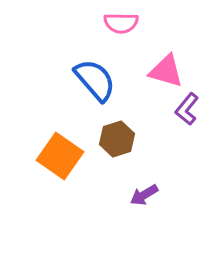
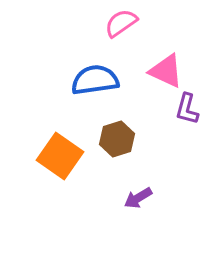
pink semicircle: rotated 144 degrees clockwise
pink triangle: rotated 9 degrees clockwise
blue semicircle: rotated 57 degrees counterclockwise
purple L-shape: rotated 24 degrees counterclockwise
purple arrow: moved 6 px left, 3 px down
